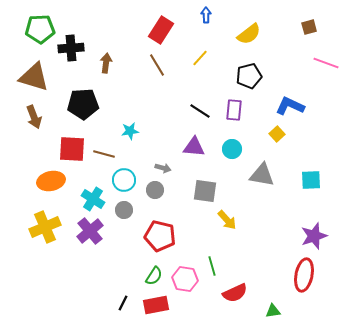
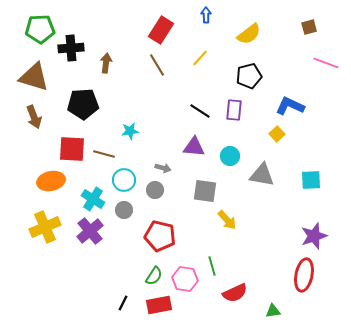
cyan circle at (232, 149): moved 2 px left, 7 px down
red rectangle at (156, 305): moved 3 px right
